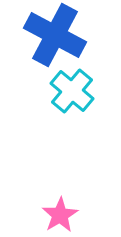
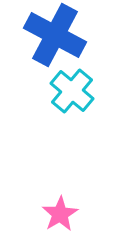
pink star: moved 1 px up
